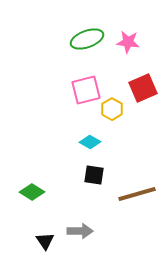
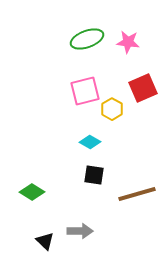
pink square: moved 1 px left, 1 px down
black triangle: rotated 12 degrees counterclockwise
